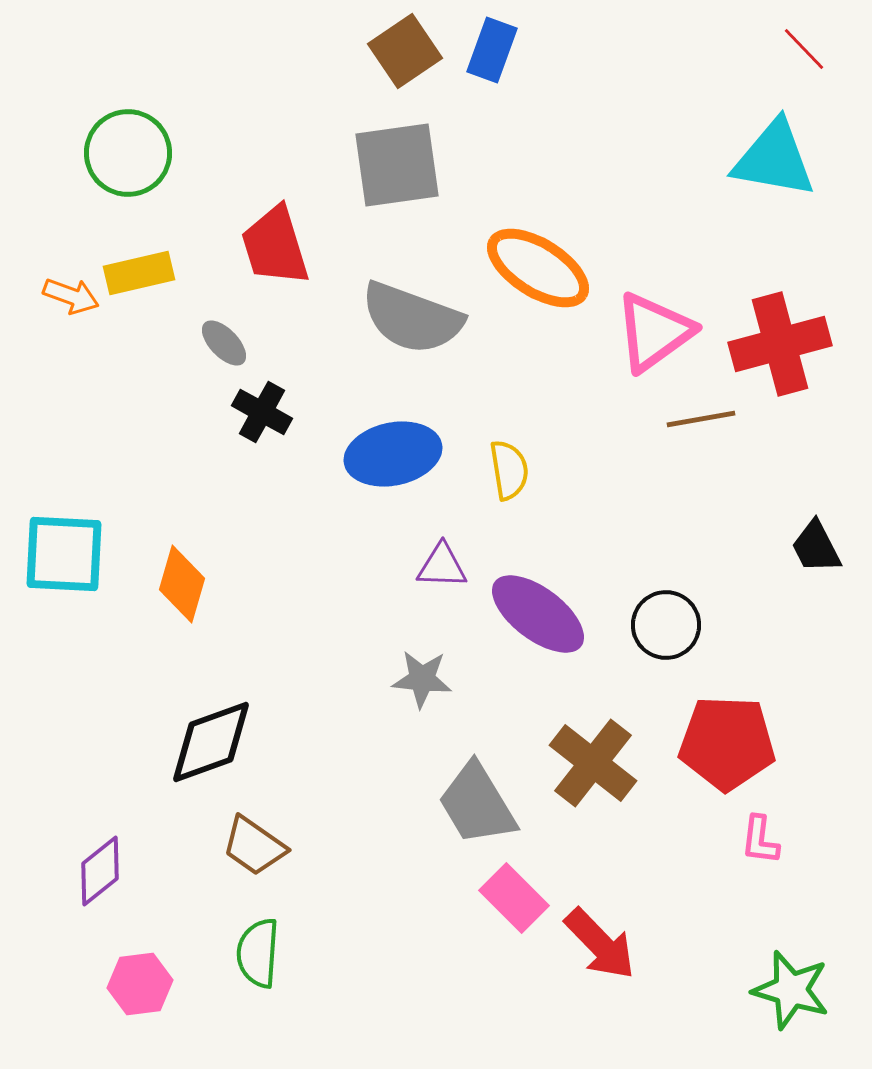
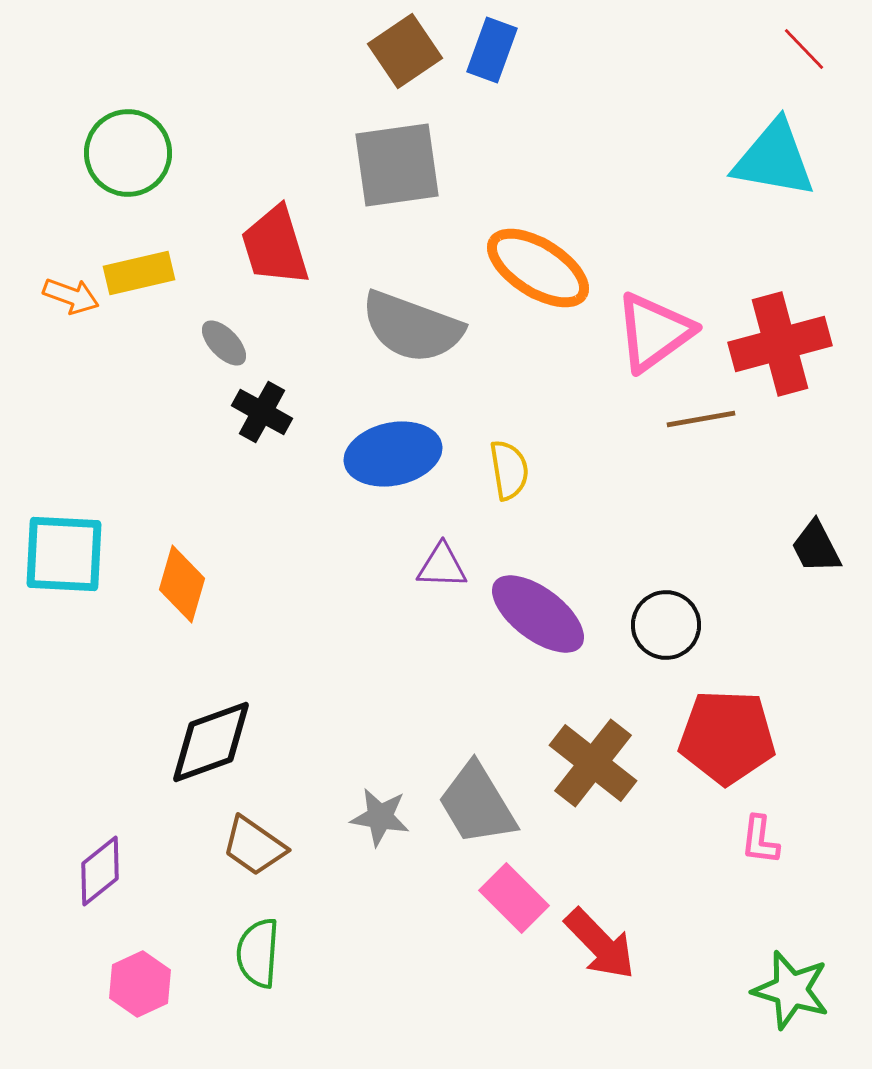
gray semicircle: moved 9 px down
gray star: moved 42 px left, 138 px down; rotated 4 degrees clockwise
red pentagon: moved 6 px up
pink hexagon: rotated 18 degrees counterclockwise
